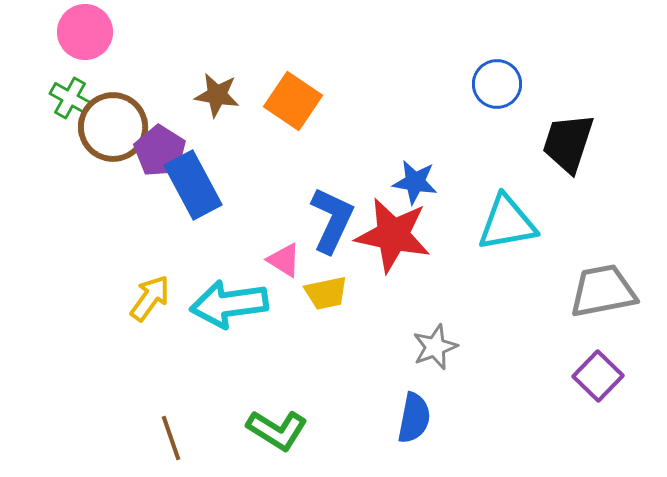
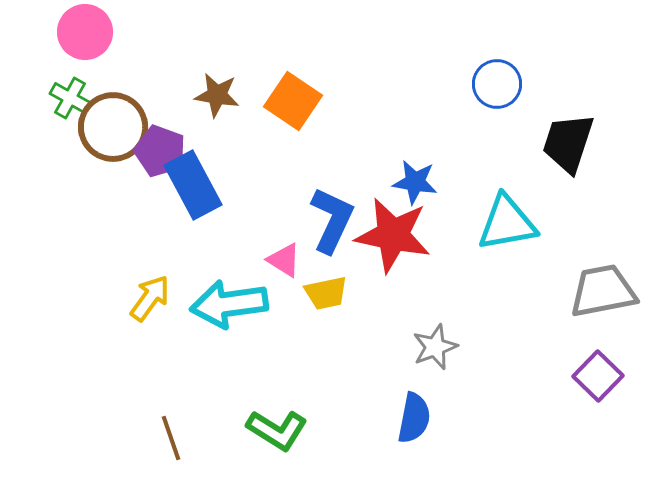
purple pentagon: rotated 12 degrees counterclockwise
